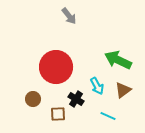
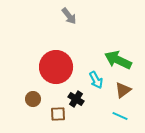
cyan arrow: moved 1 px left, 6 px up
cyan line: moved 12 px right
